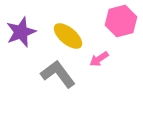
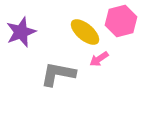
yellow ellipse: moved 17 px right, 4 px up
gray L-shape: rotated 42 degrees counterclockwise
